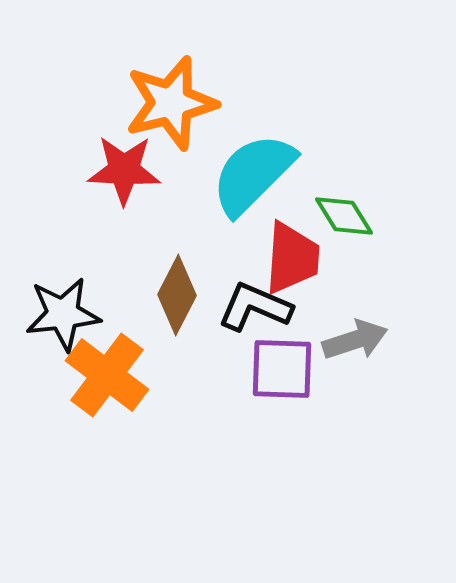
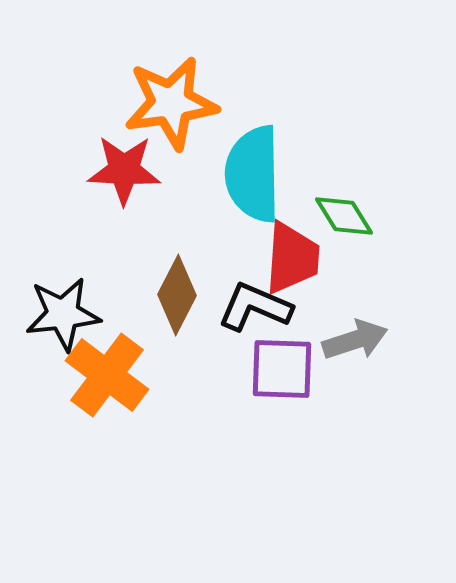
orange star: rotated 6 degrees clockwise
cyan semicircle: rotated 46 degrees counterclockwise
